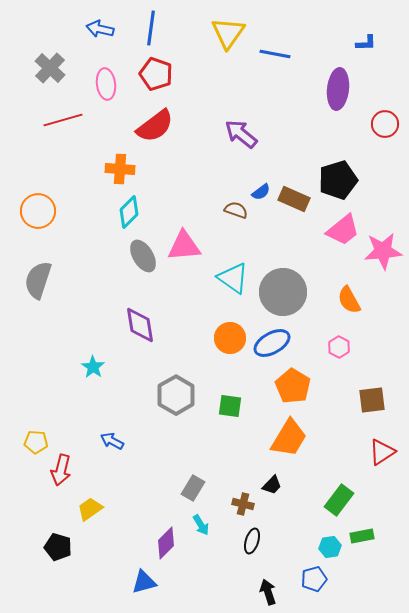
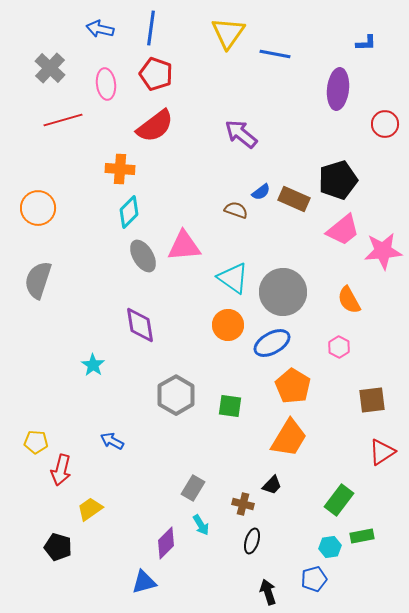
orange circle at (38, 211): moved 3 px up
orange circle at (230, 338): moved 2 px left, 13 px up
cyan star at (93, 367): moved 2 px up
